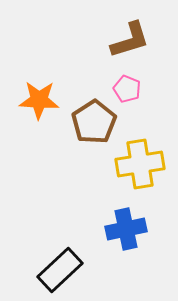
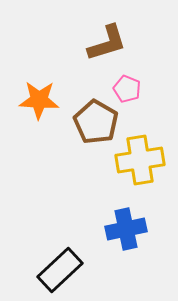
brown L-shape: moved 23 px left, 3 px down
brown pentagon: moved 2 px right; rotated 9 degrees counterclockwise
yellow cross: moved 4 px up
